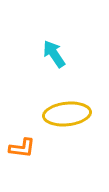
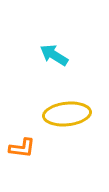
cyan arrow: moved 1 px down; rotated 24 degrees counterclockwise
